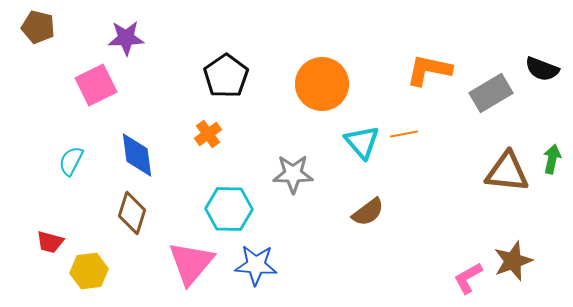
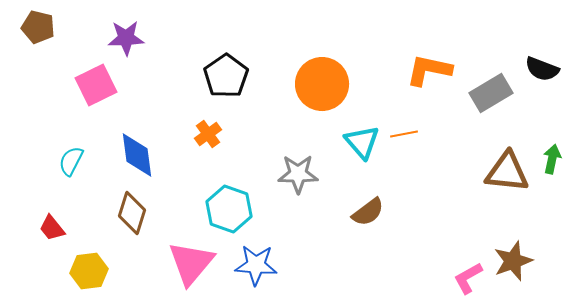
gray star: moved 5 px right
cyan hexagon: rotated 18 degrees clockwise
red trapezoid: moved 2 px right, 14 px up; rotated 36 degrees clockwise
